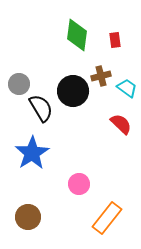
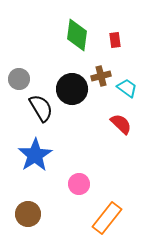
gray circle: moved 5 px up
black circle: moved 1 px left, 2 px up
blue star: moved 3 px right, 2 px down
brown circle: moved 3 px up
